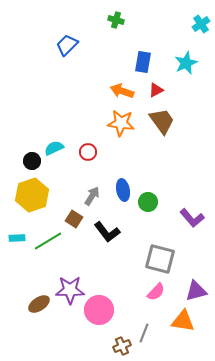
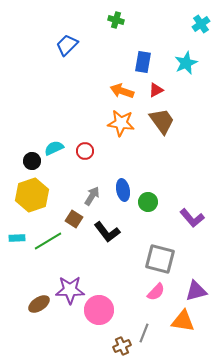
red circle: moved 3 px left, 1 px up
